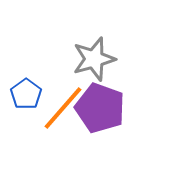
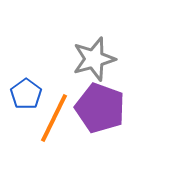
orange line: moved 9 px left, 10 px down; rotated 15 degrees counterclockwise
